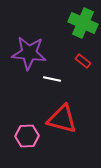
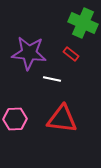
red rectangle: moved 12 px left, 7 px up
red triangle: rotated 8 degrees counterclockwise
pink hexagon: moved 12 px left, 17 px up
